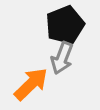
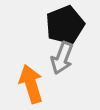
orange arrow: rotated 63 degrees counterclockwise
